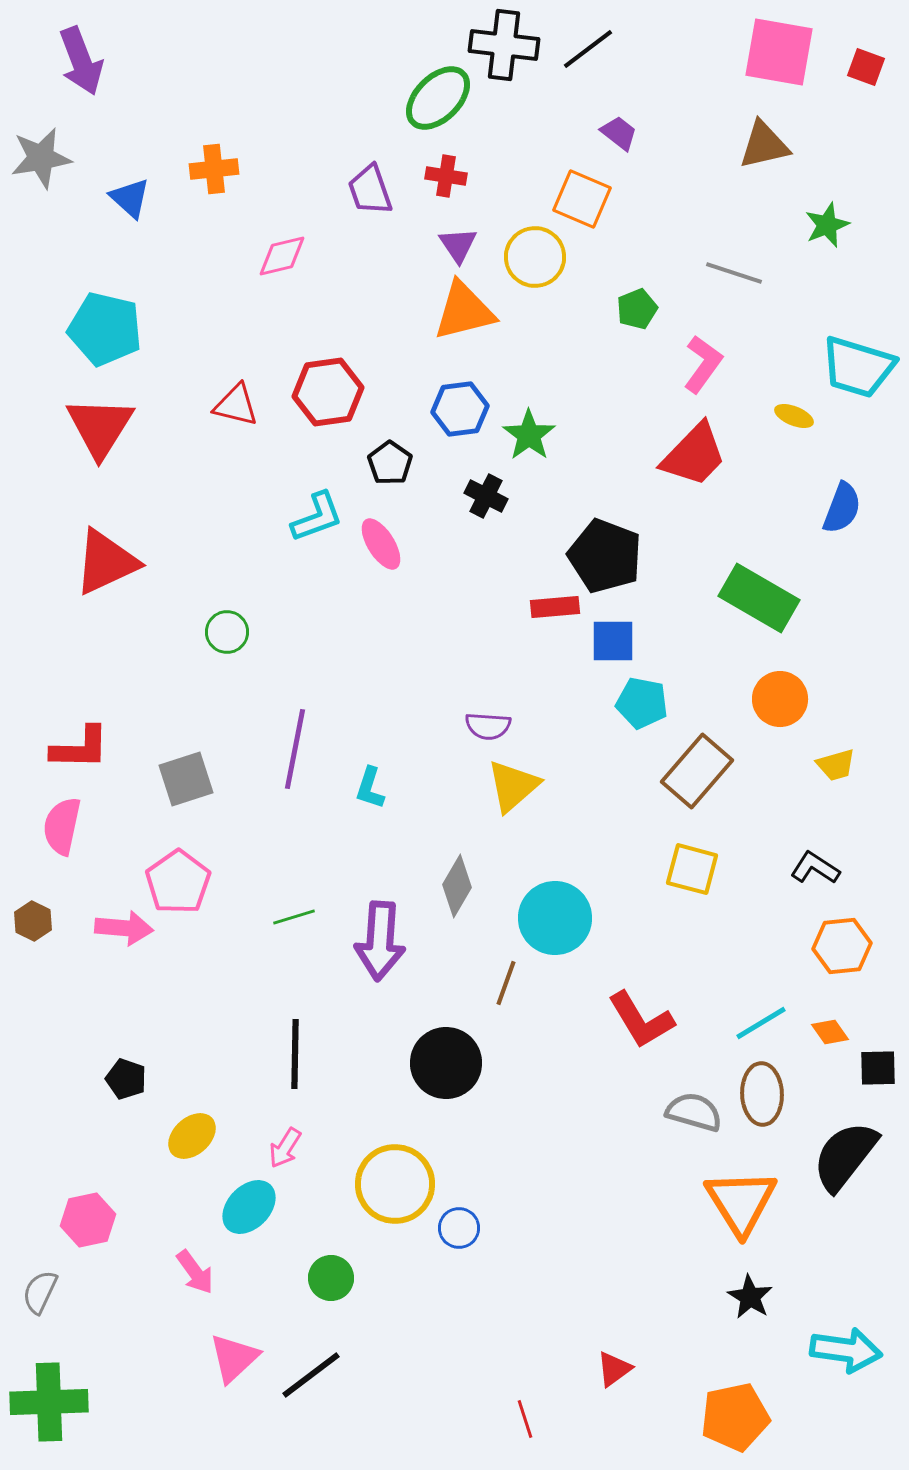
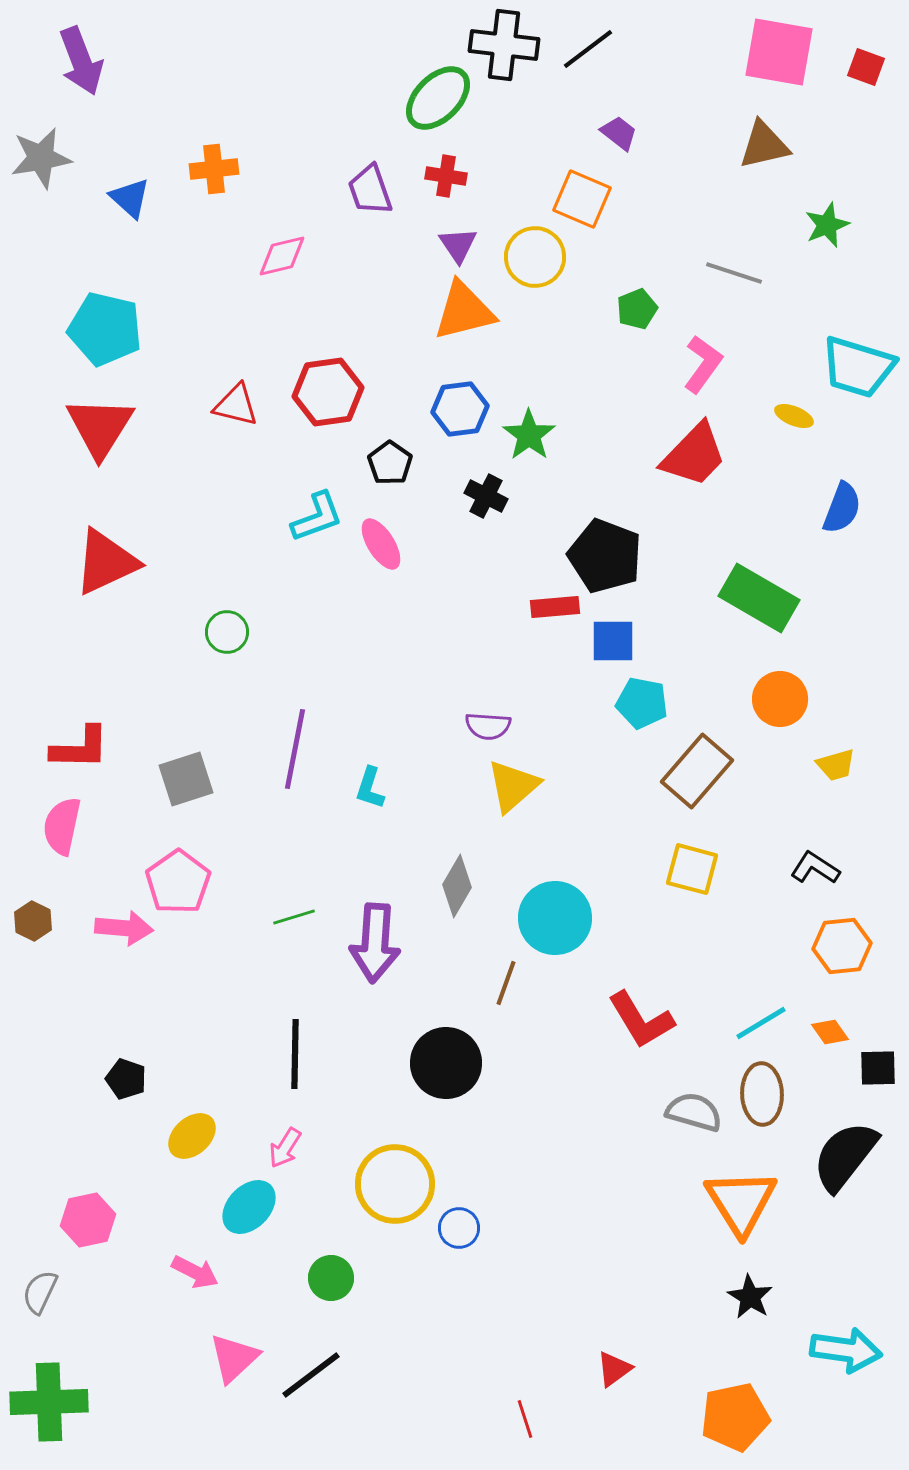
purple arrow at (380, 941): moved 5 px left, 2 px down
pink arrow at (195, 1272): rotated 27 degrees counterclockwise
